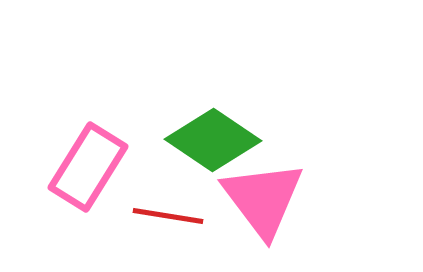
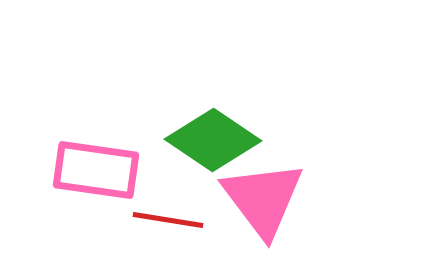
pink rectangle: moved 8 px right, 3 px down; rotated 66 degrees clockwise
red line: moved 4 px down
